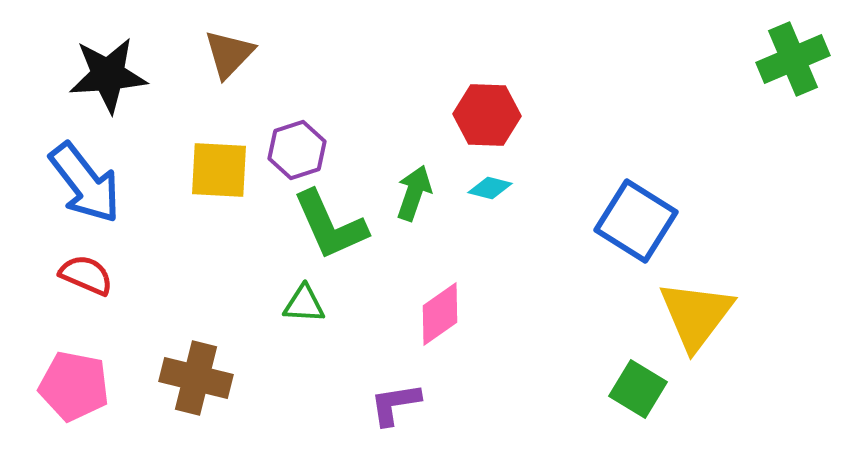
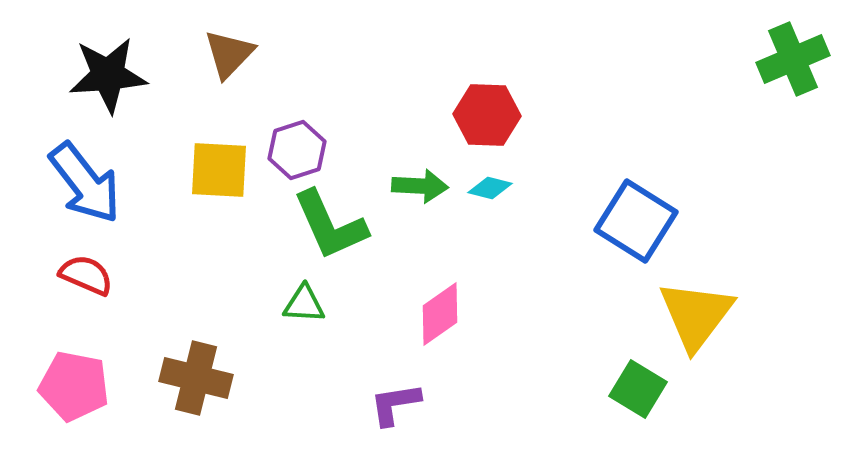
green arrow: moved 6 px right, 7 px up; rotated 74 degrees clockwise
